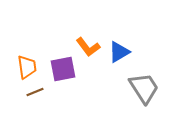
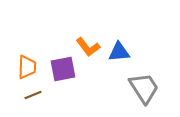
blue triangle: rotated 25 degrees clockwise
orange trapezoid: rotated 10 degrees clockwise
brown line: moved 2 px left, 3 px down
